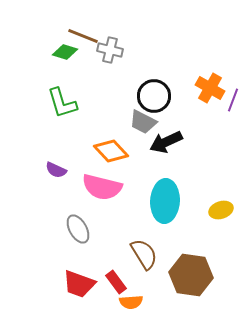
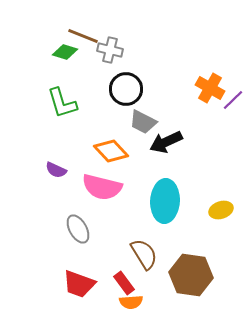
black circle: moved 28 px left, 7 px up
purple line: rotated 25 degrees clockwise
red rectangle: moved 8 px right, 1 px down
